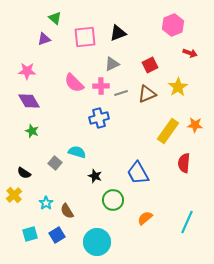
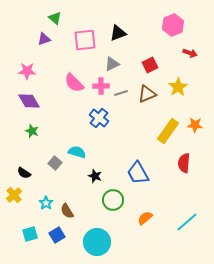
pink square: moved 3 px down
blue cross: rotated 36 degrees counterclockwise
cyan line: rotated 25 degrees clockwise
